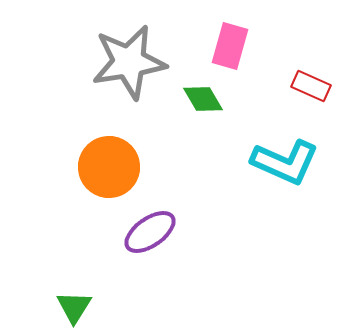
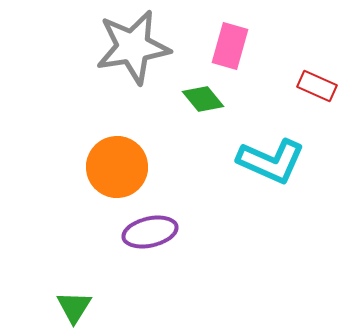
gray star: moved 4 px right, 15 px up
red rectangle: moved 6 px right
green diamond: rotated 9 degrees counterclockwise
cyan L-shape: moved 14 px left, 1 px up
orange circle: moved 8 px right
purple ellipse: rotated 22 degrees clockwise
